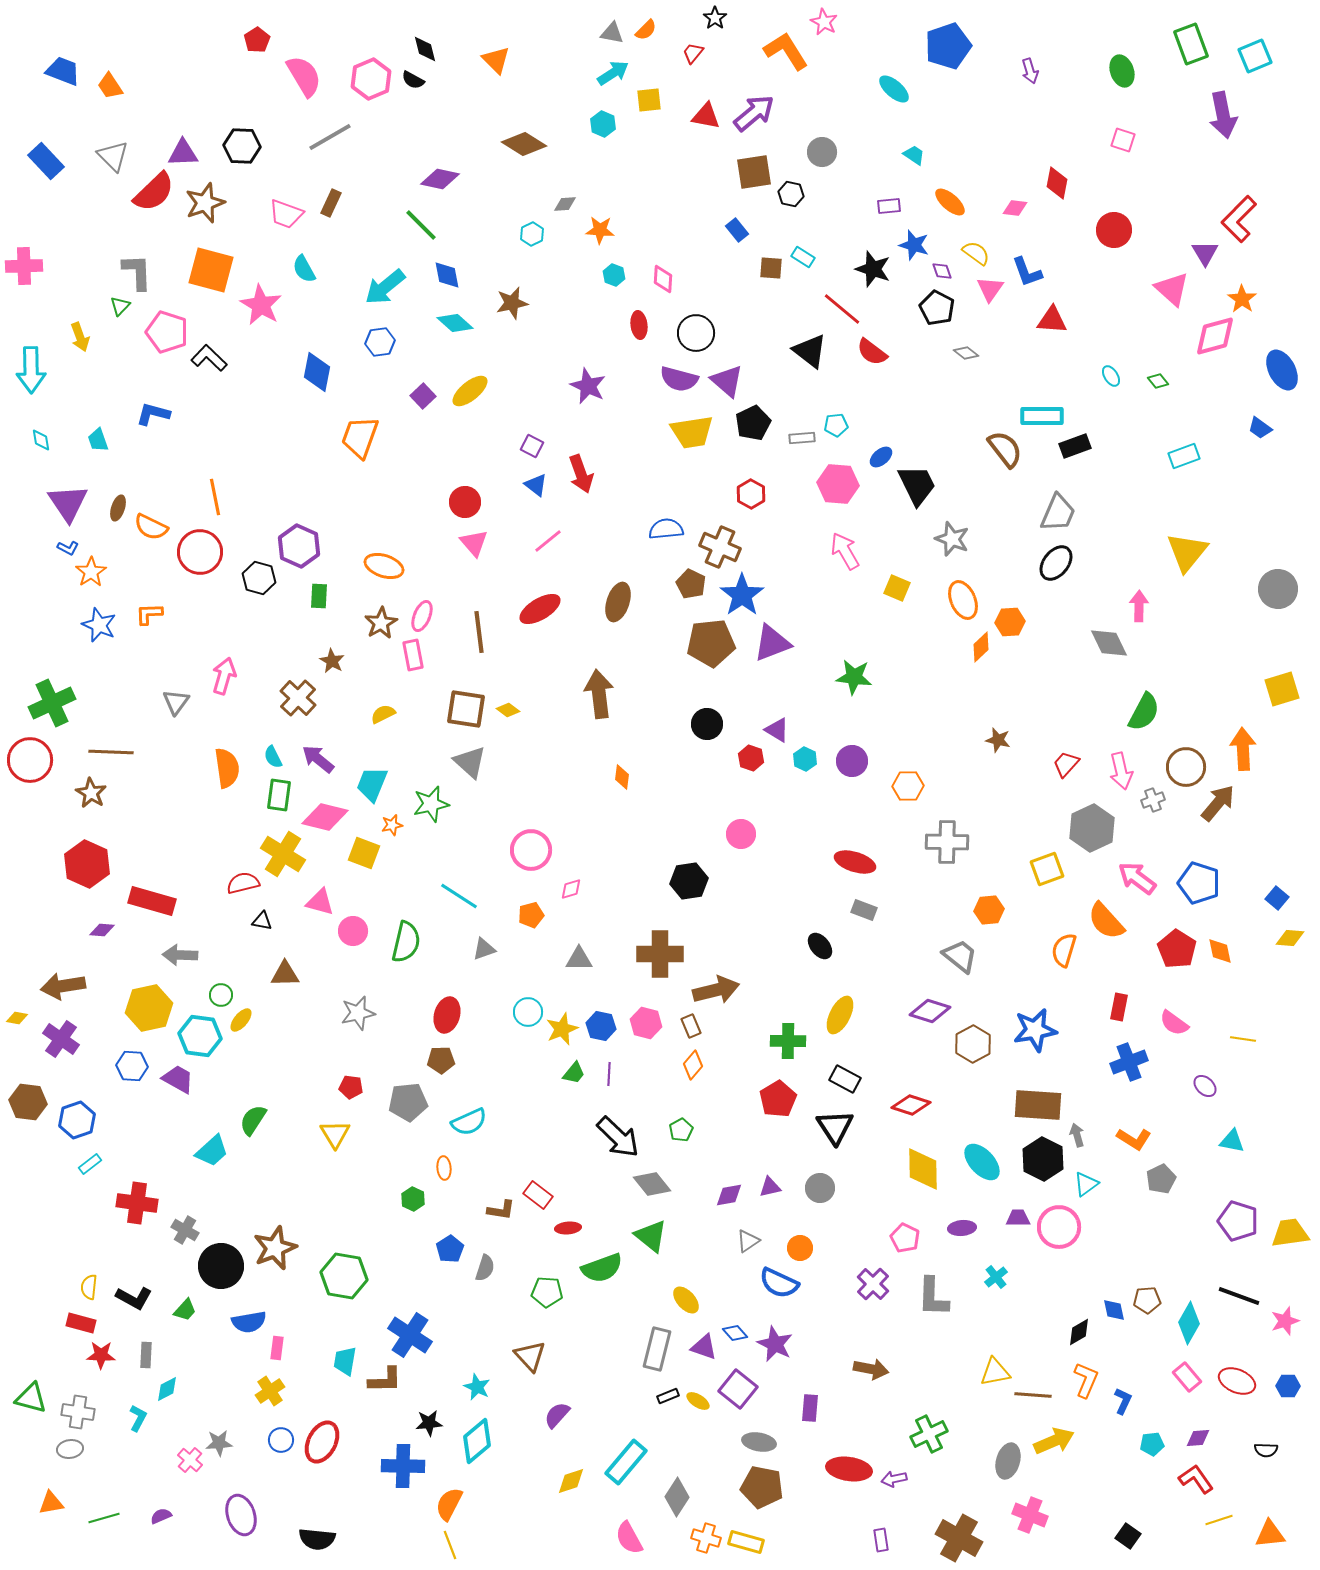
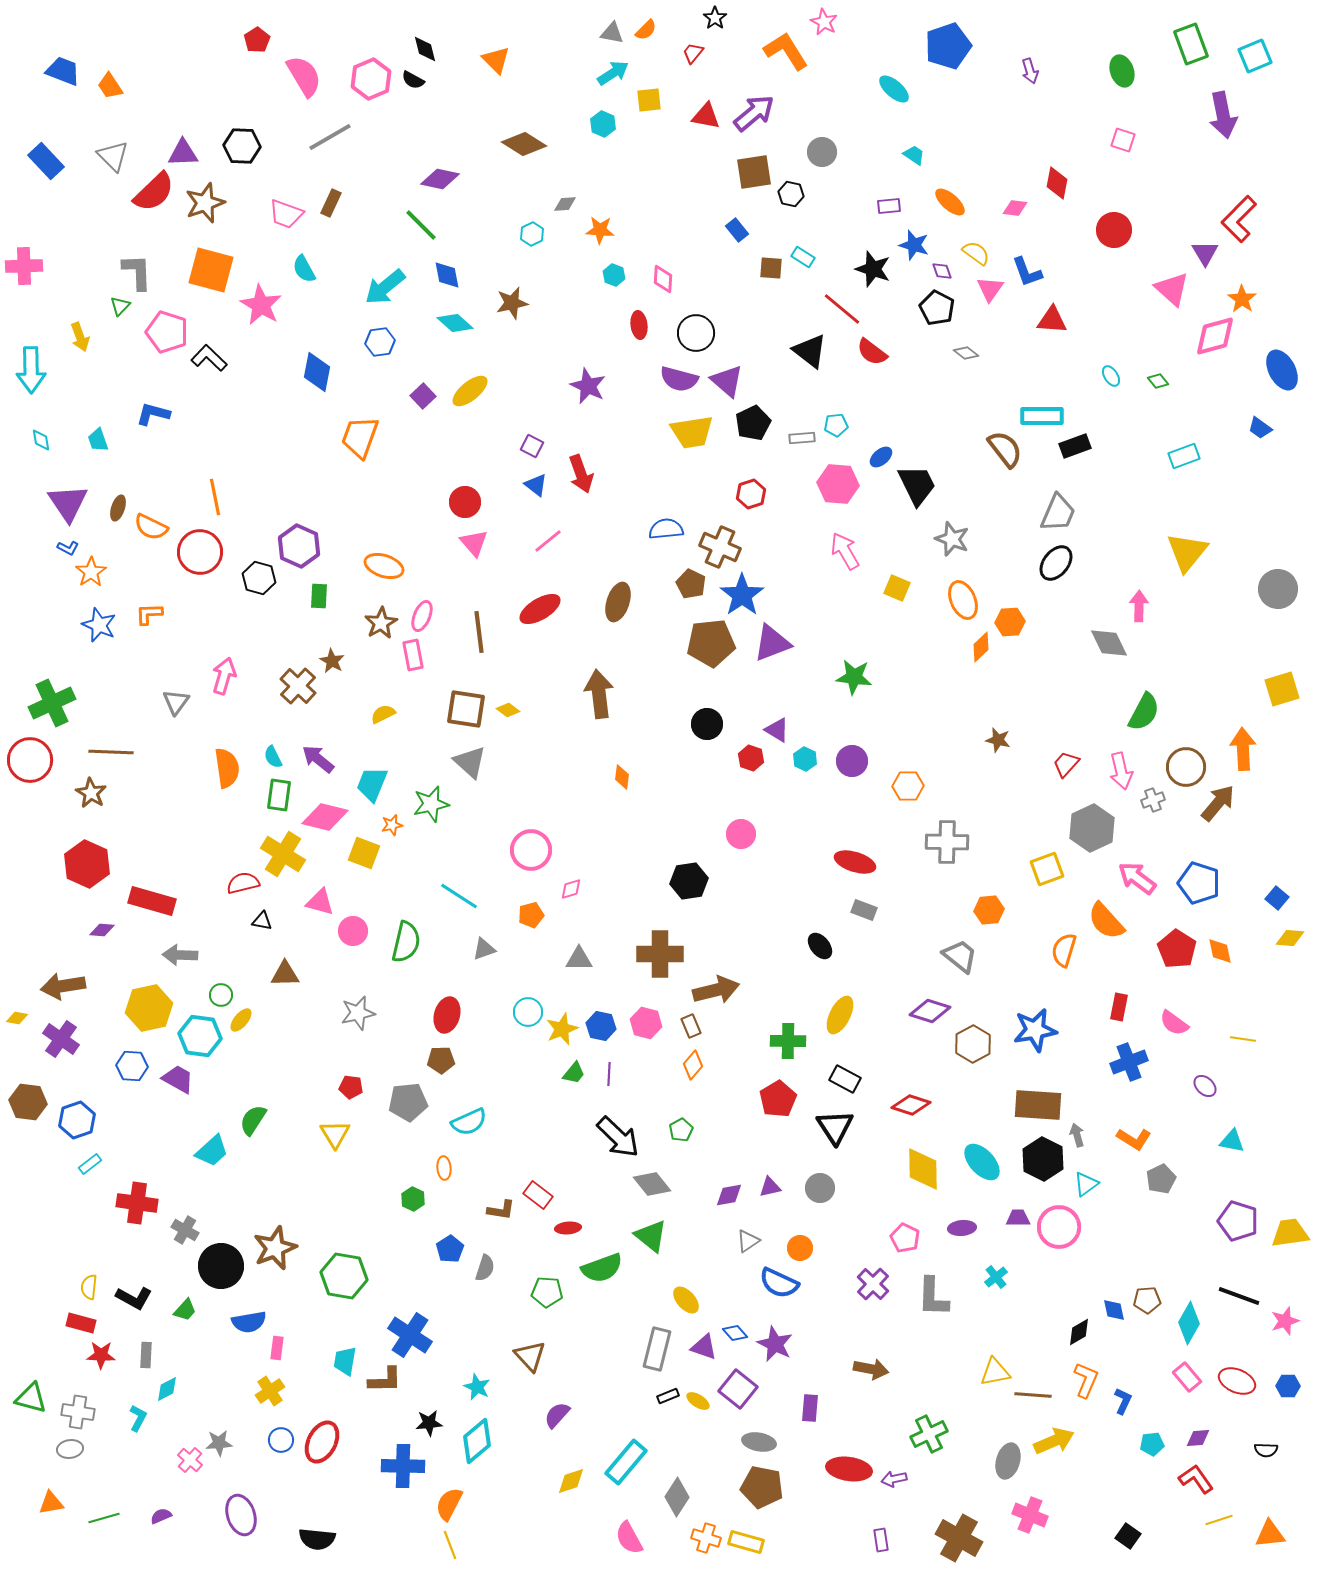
red hexagon at (751, 494): rotated 12 degrees clockwise
brown cross at (298, 698): moved 12 px up
